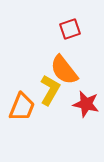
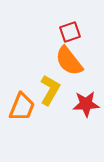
red square: moved 3 px down
orange semicircle: moved 5 px right, 9 px up
red star: rotated 16 degrees counterclockwise
